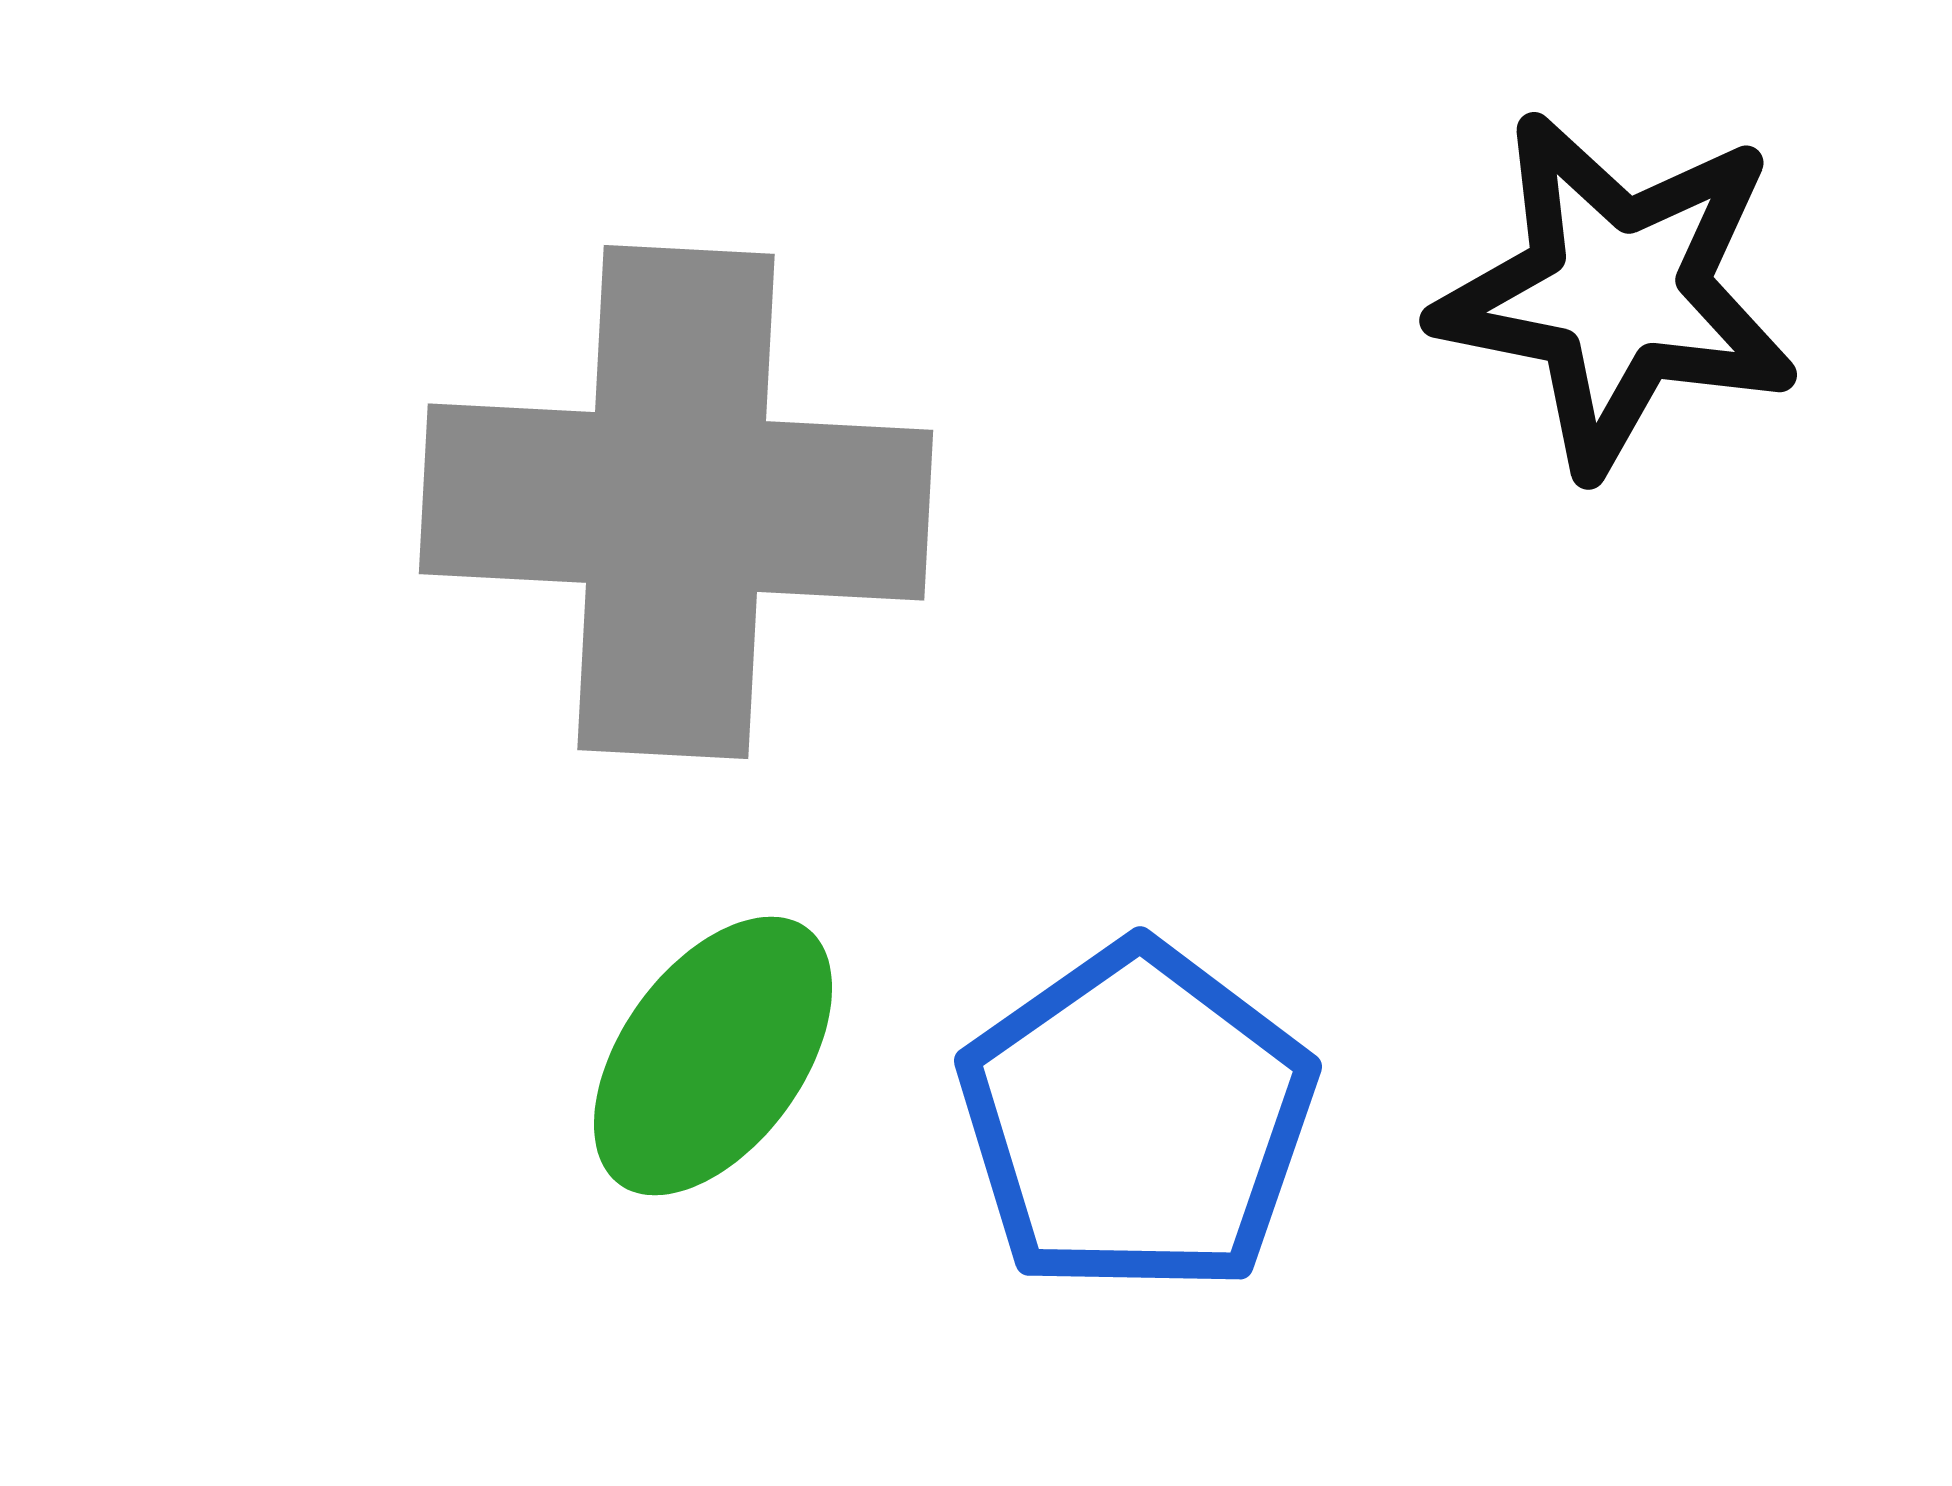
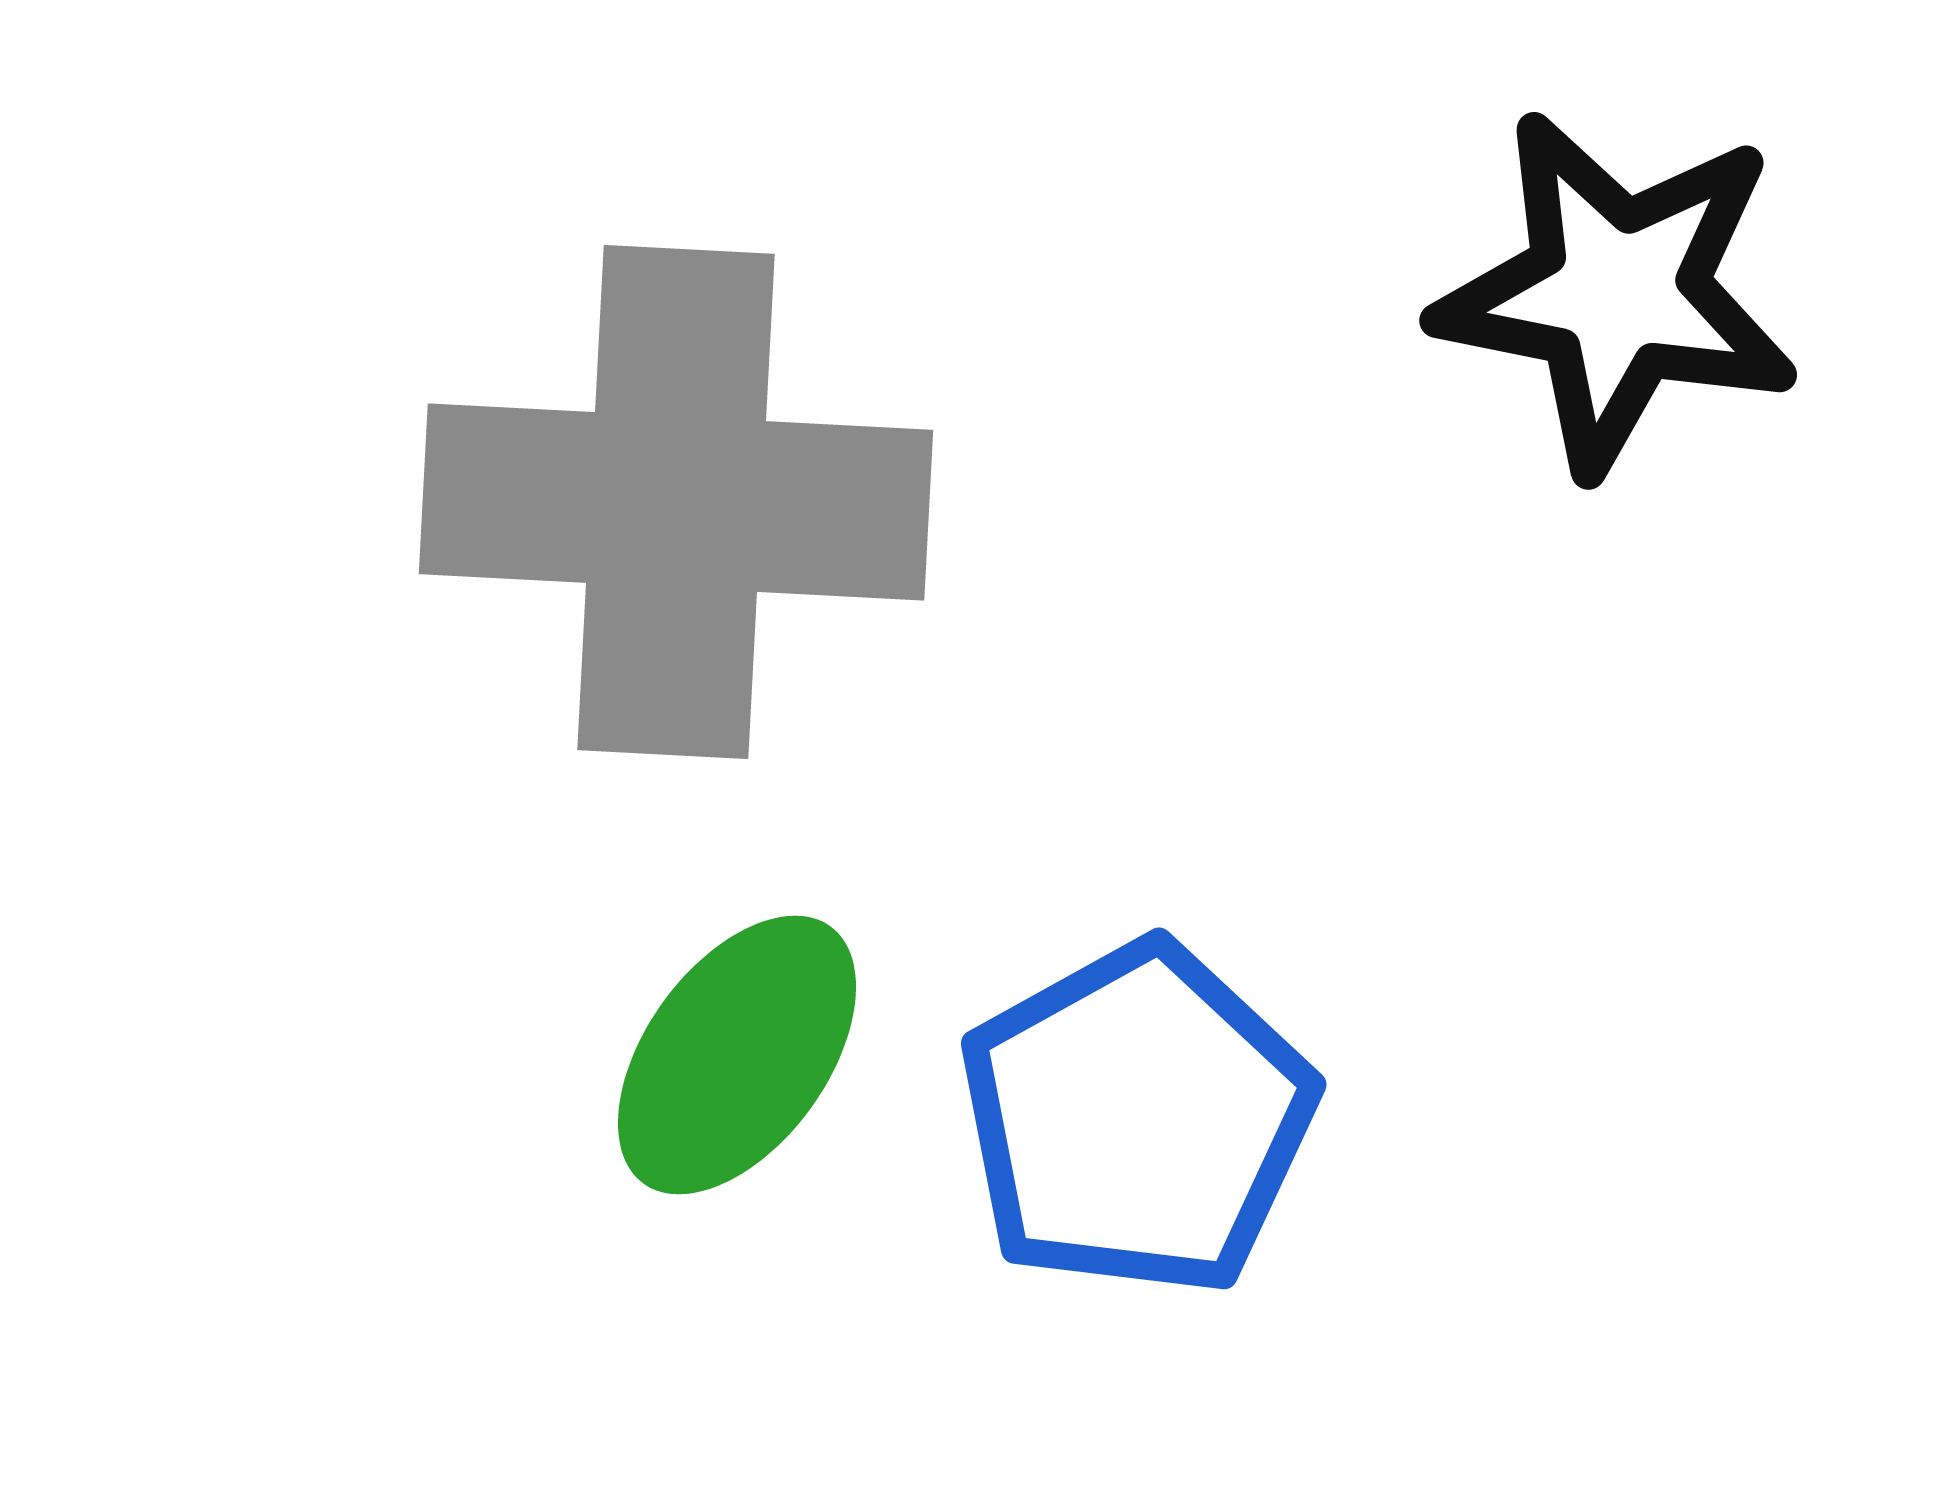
green ellipse: moved 24 px right, 1 px up
blue pentagon: rotated 6 degrees clockwise
